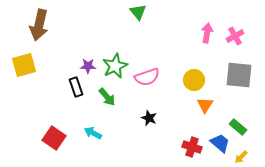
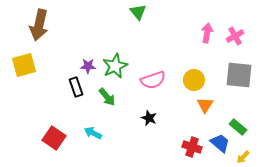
pink semicircle: moved 6 px right, 3 px down
yellow arrow: moved 2 px right
